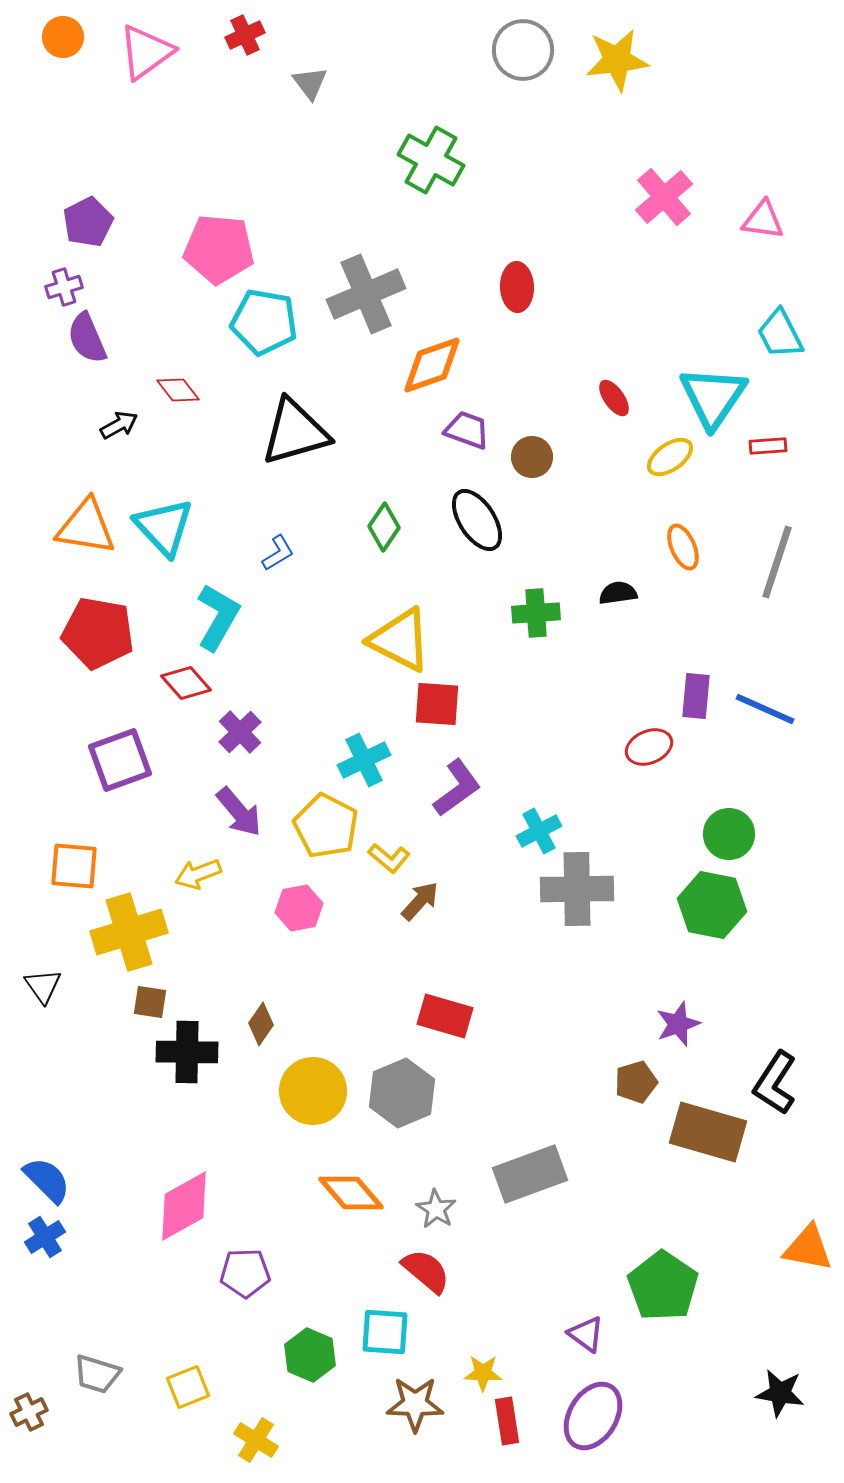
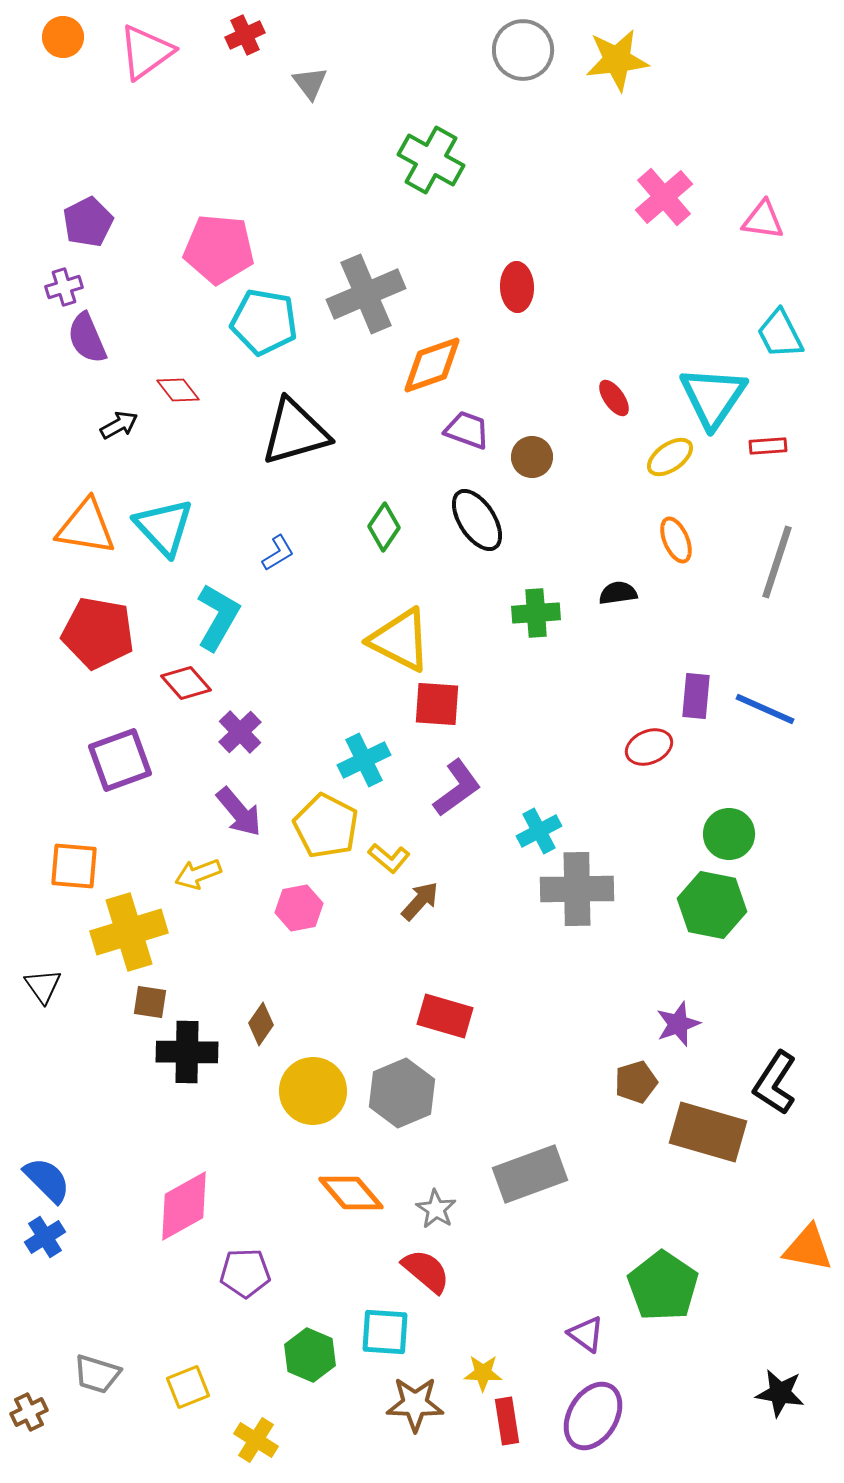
orange ellipse at (683, 547): moved 7 px left, 7 px up
